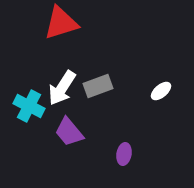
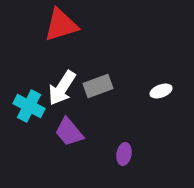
red triangle: moved 2 px down
white ellipse: rotated 20 degrees clockwise
